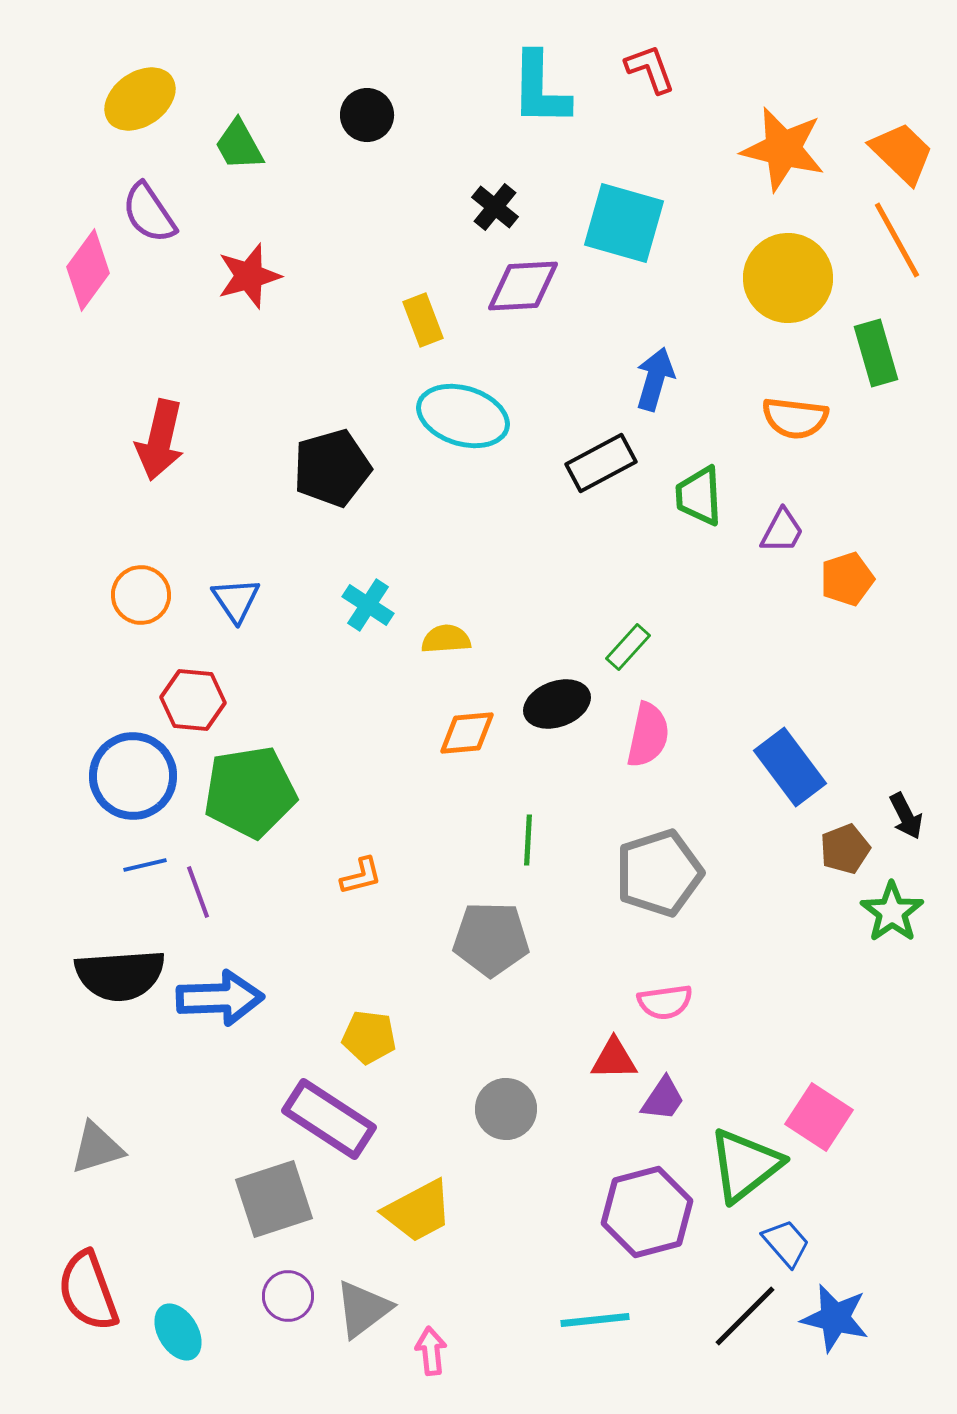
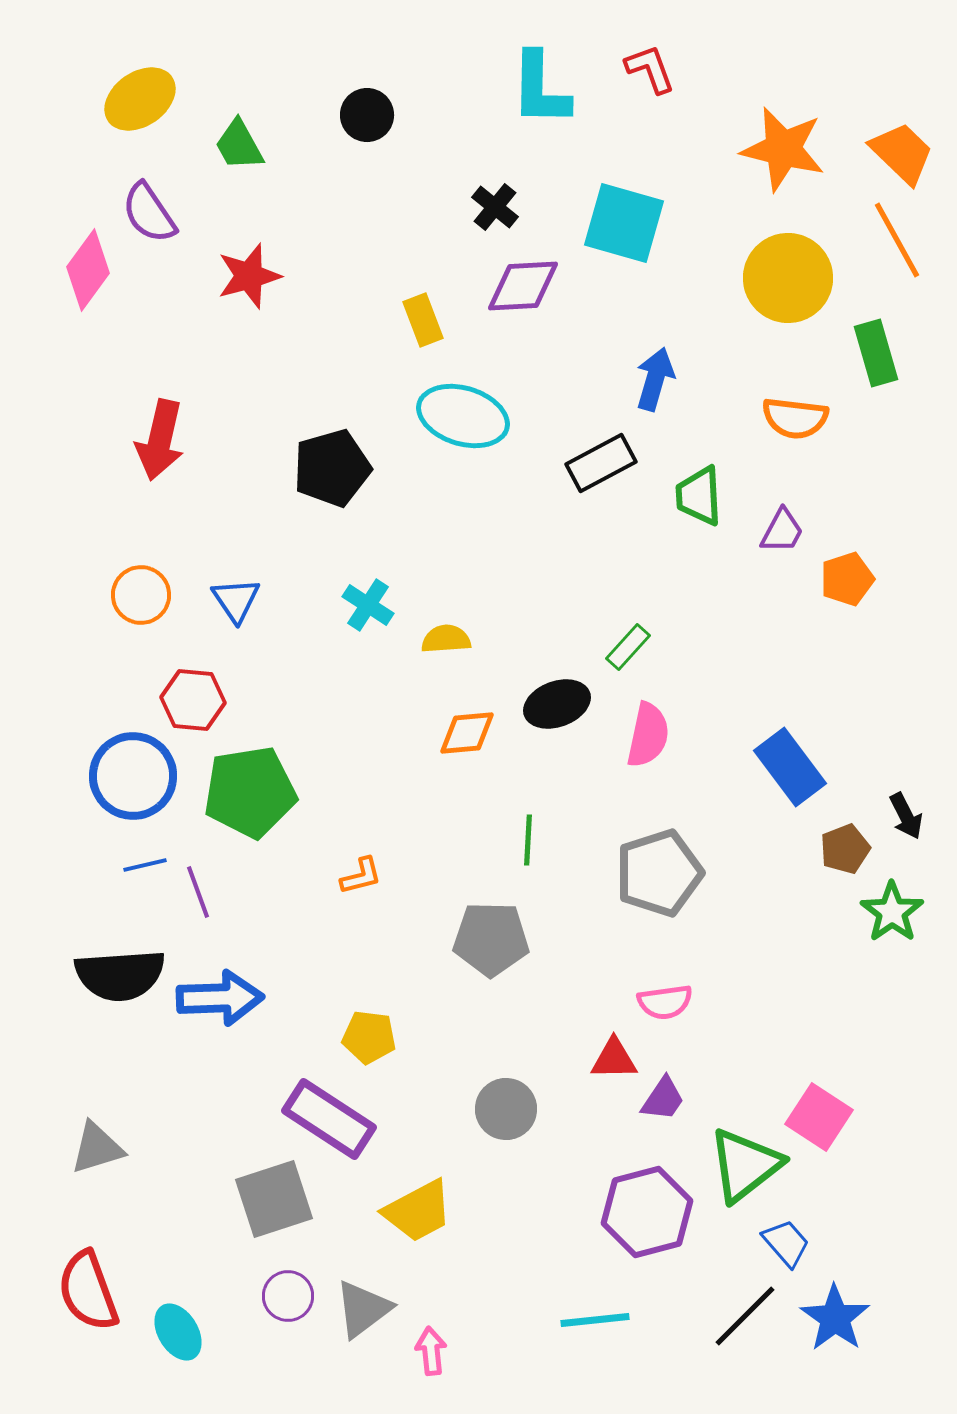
blue star at (835, 1318): rotated 22 degrees clockwise
